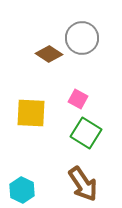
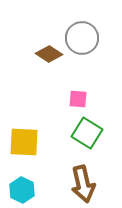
pink square: rotated 24 degrees counterclockwise
yellow square: moved 7 px left, 29 px down
green square: moved 1 px right
brown arrow: rotated 21 degrees clockwise
